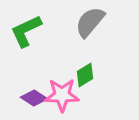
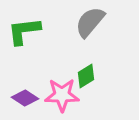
green L-shape: moved 2 px left; rotated 18 degrees clockwise
green diamond: moved 1 px right, 1 px down
purple diamond: moved 9 px left
